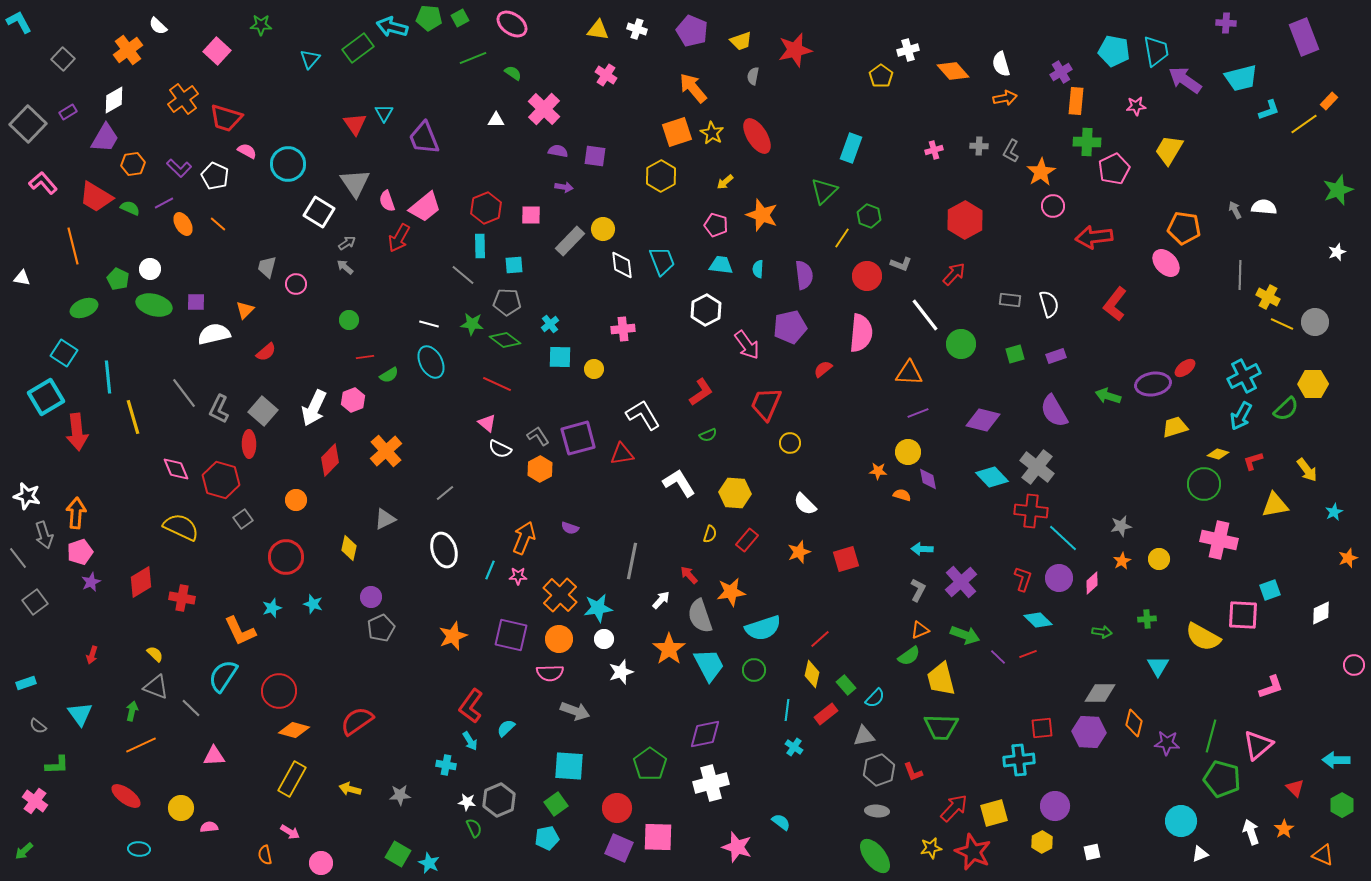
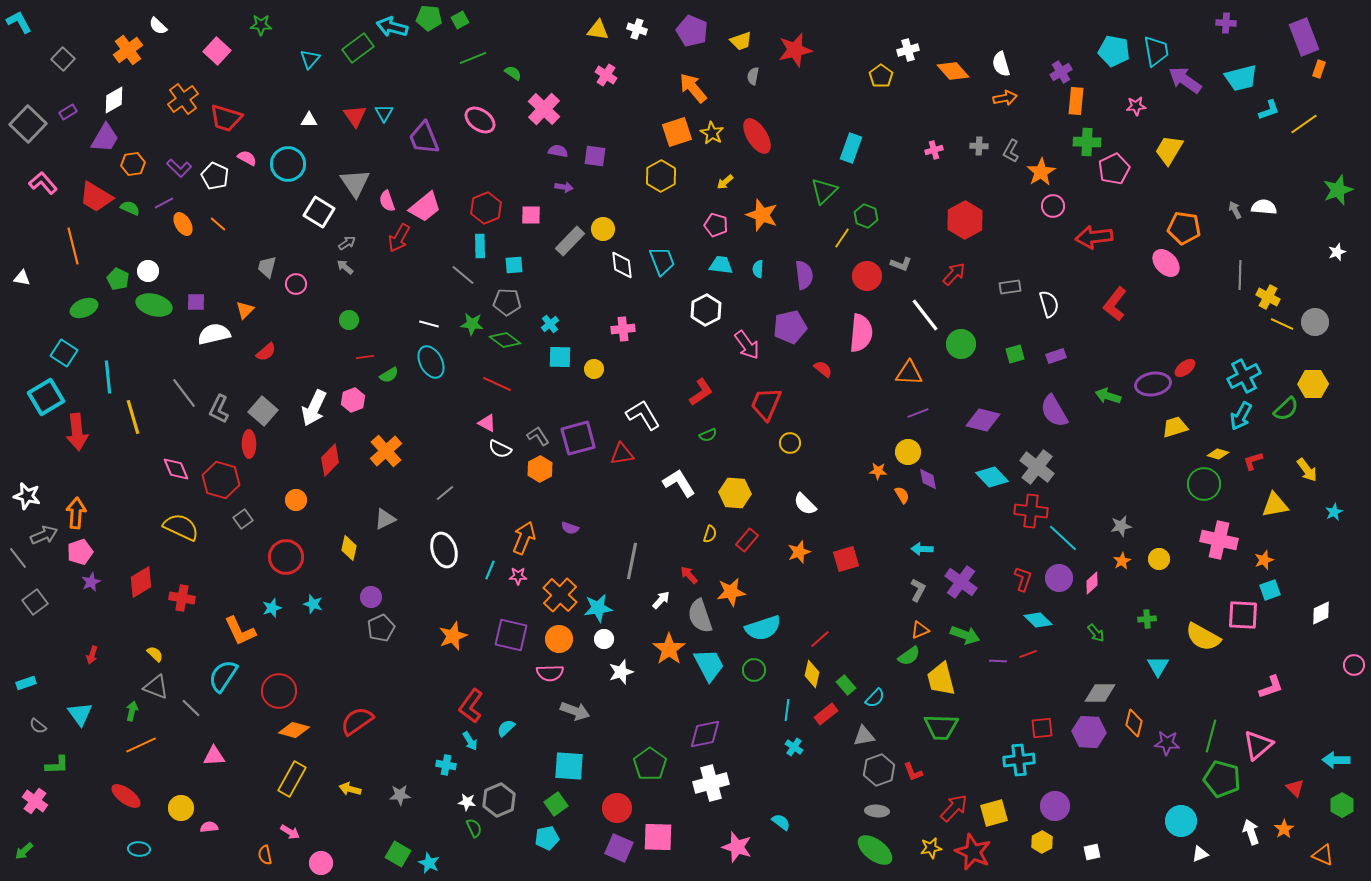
green square at (460, 18): moved 2 px down
pink ellipse at (512, 24): moved 32 px left, 96 px down
orange rectangle at (1329, 101): moved 10 px left, 32 px up; rotated 24 degrees counterclockwise
white triangle at (496, 120): moved 187 px left
red triangle at (355, 124): moved 8 px up
pink semicircle at (247, 151): moved 7 px down
green hexagon at (869, 216): moved 3 px left
white circle at (150, 269): moved 2 px left, 2 px down
gray rectangle at (1010, 300): moved 13 px up; rotated 15 degrees counterclockwise
red semicircle at (823, 369): rotated 78 degrees clockwise
pink triangle at (487, 423): rotated 12 degrees counterclockwise
orange semicircle at (902, 495): rotated 42 degrees clockwise
gray arrow at (44, 535): rotated 96 degrees counterclockwise
orange star at (1348, 558): moved 84 px left, 2 px down
purple cross at (961, 582): rotated 12 degrees counterclockwise
green arrow at (1102, 632): moved 6 px left, 1 px down; rotated 42 degrees clockwise
purple line at (998, 657): moved 4 px down; rotated 42 degrees counterclockwise
green ellipse at (875, 856): moved 6 px up; rotated 15 degrees counterclockwise
